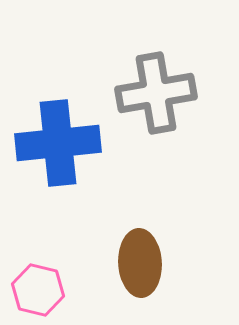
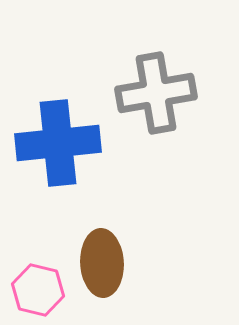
brown ellipse: moved 38 px left
